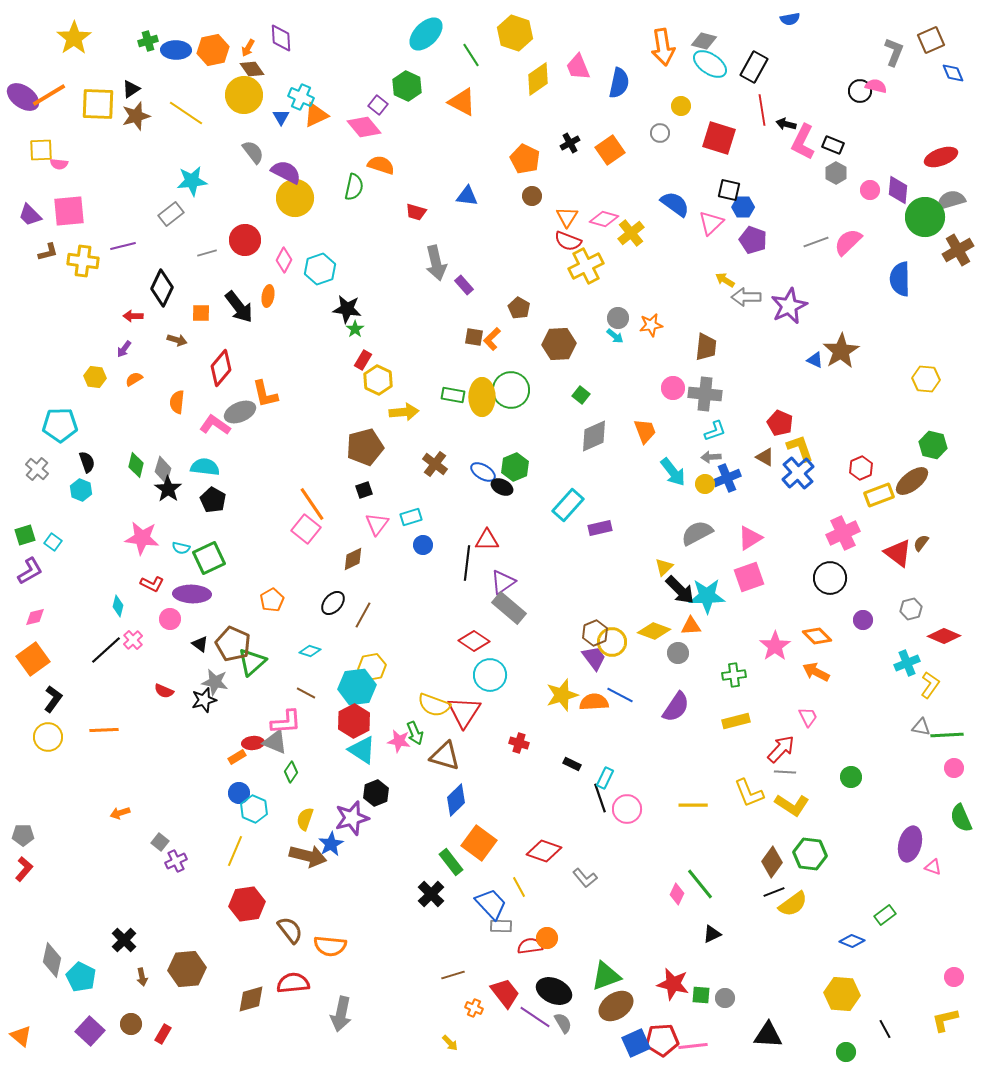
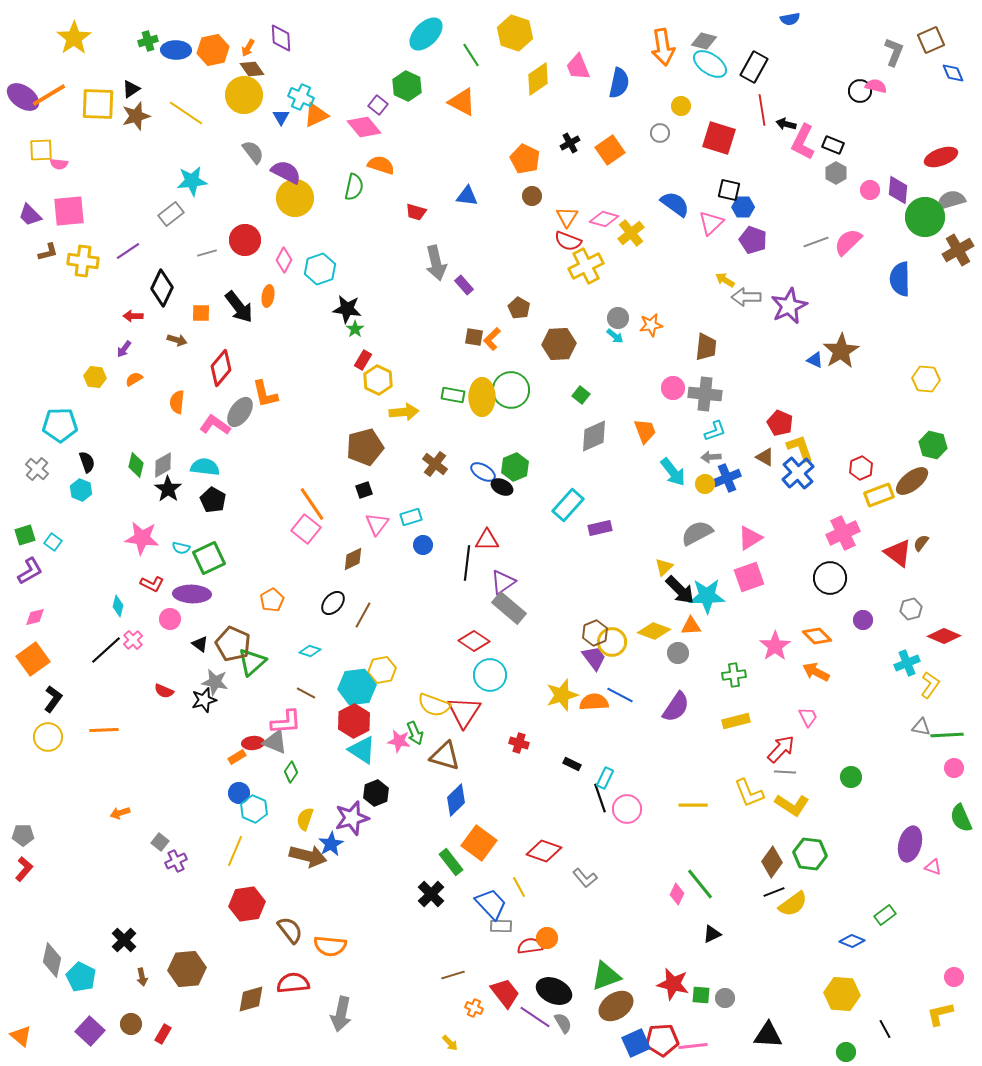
purple line at (123, 246): moved 5 px right, 5 px down; rotated 20 degrees counterclockwise
gray ellipse at (240, 412): rotated 32 degrees counterclockwise
gray diamond at (163, 470): moved 5 px up; rotated 44 degrees clockwise
yellow hexagon at (372, 667): moved 10 px right, 3 px down
yellow L-shape at (945, 1020): moved 5 px left, 6 px up
